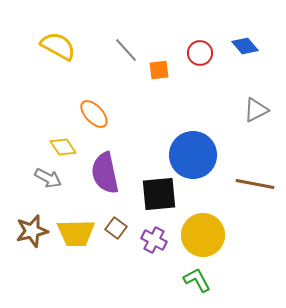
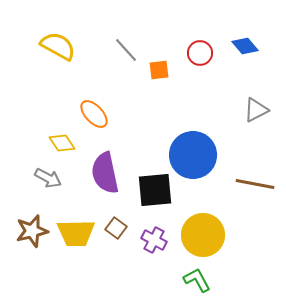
yellow diamond: moved 1 px left, 4 px up
black square: moved 4 px left, 4 px up
